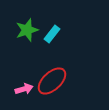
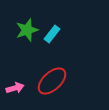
pink arrow: moved 9 px left, 1 px up
